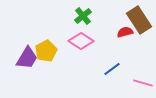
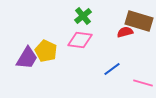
brown rectangle: moved 1 px down; rotated 40 degrees counterclockwise
pink diamond: moved 1 px left, 1 px up; rotated 25 degrees counterclockwise
yellow pentagon: rotated 20 degrees counterclockwise
